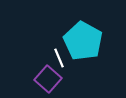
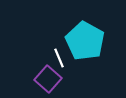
cyan pentagon: moved 2 px right
